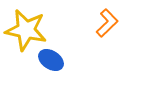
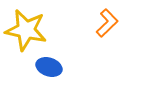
blue ellipse: moved 2 px left, 7 px down; rotated 15 degrees counterclockwise
